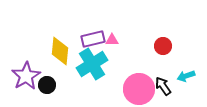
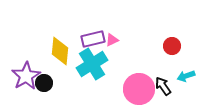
pink triangle: rotated 24 degrees counterclockwise
red circle: moved 9 px right
black circle: moved 3 px left, 2 px up
